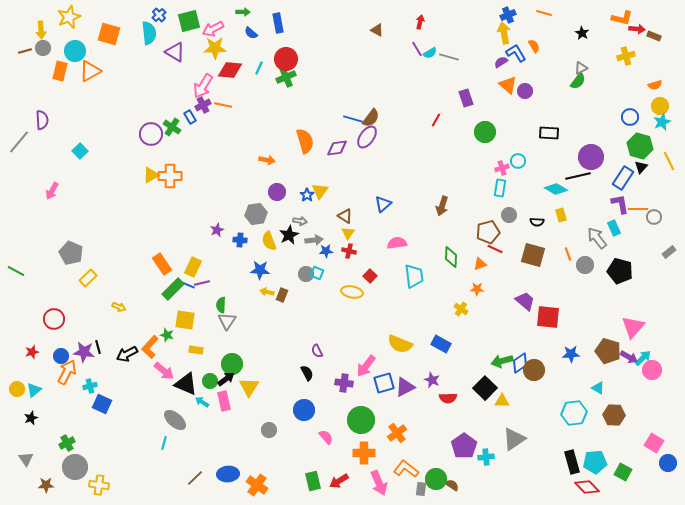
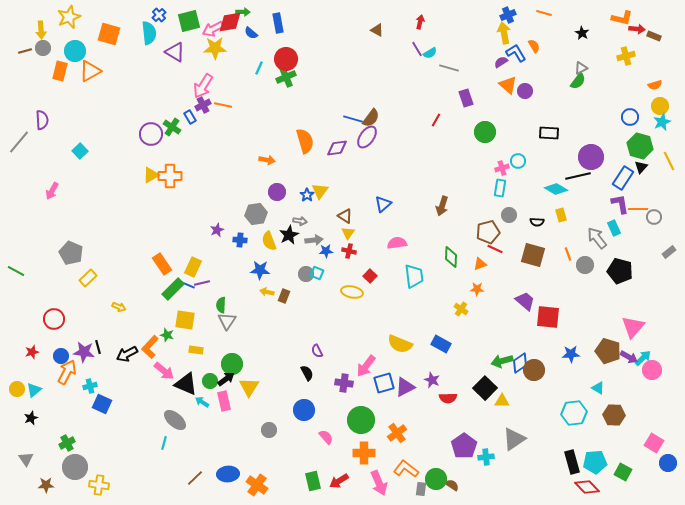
gray line at (449, 57): moved 11 px down
red diamond at (230, 70): moved 48 px up; rotated 15 degrees counterclockwise
brown rectangle at (282, 295): moved 2 px right, 1 px down
